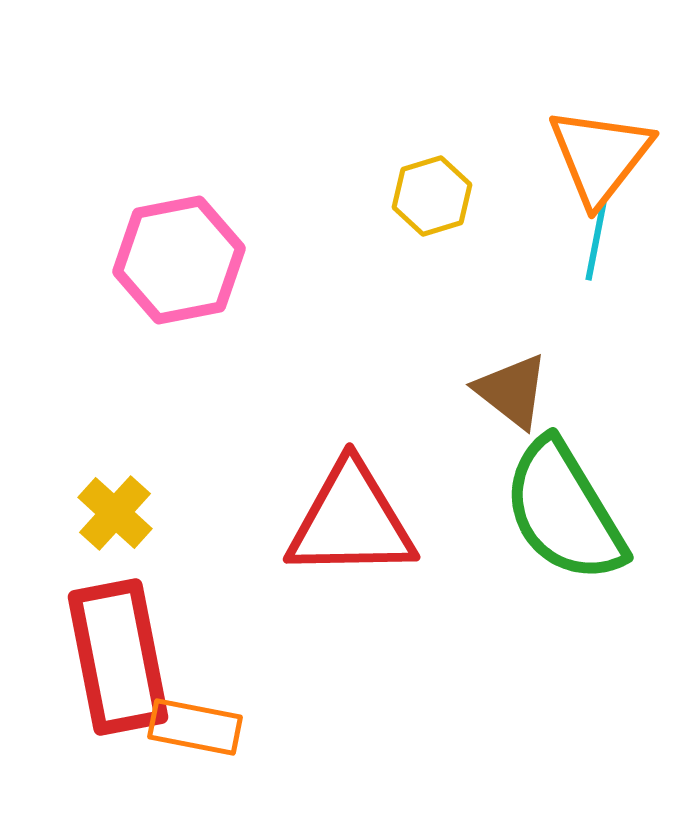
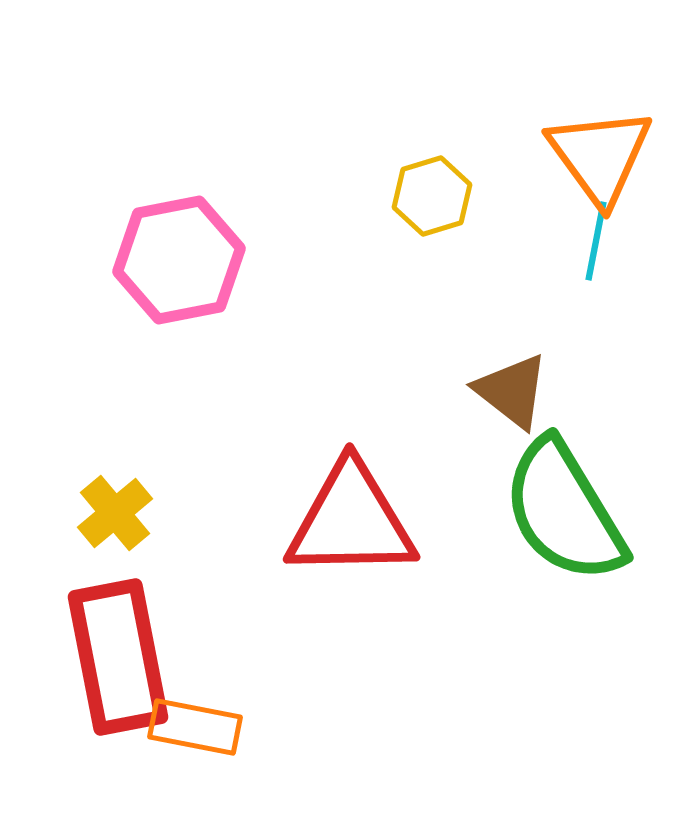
orange triangle: rotated 14 degrees counterclockwise
yellow cross: rotated 8 degrees clockwise
